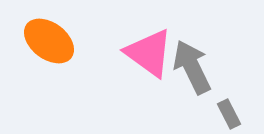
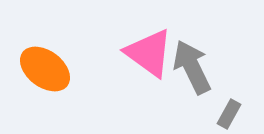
orange ellipse: moved 4 px left, 28 px down
gray rectangle: rotated 56 degrees clockwise
